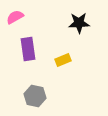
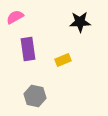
black star: moved 1 px right, 1 px up
